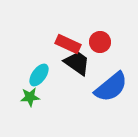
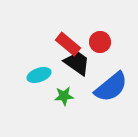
red rectangle: rotated 15 degrees clockwise
cyan ellipse: rotated 35 degrees clockwise
green star: moved 34 px right, 1 px up
